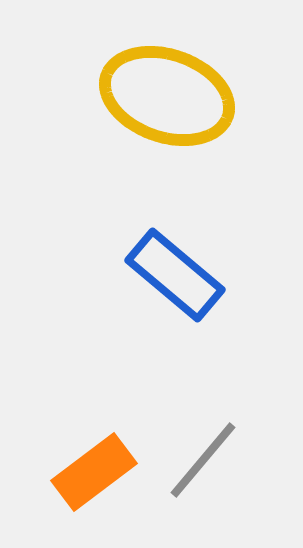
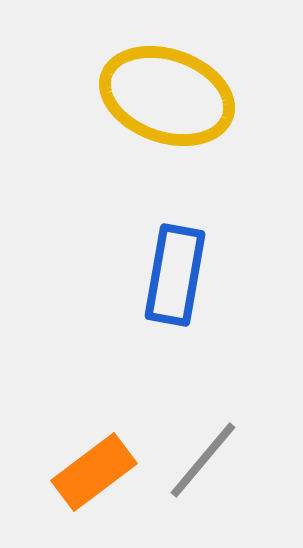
blue rectangle: rotated 60 degrees clockwise
